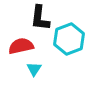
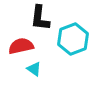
cyan hexagon: moved 4 px right
cyan triangle: rotated 28 degrees counterclockwise
